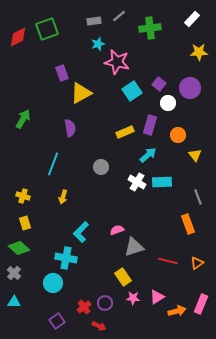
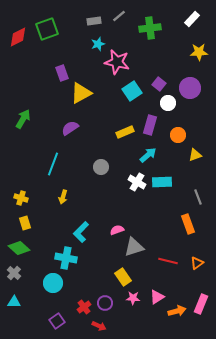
purple semicircle at (70, 128): rotated 114 degrees counterclockwise
yellow triangle at (195, 155): rotated 48 degrees clockwise
yellow cross at (23, 196): moved 2 px left, 2 px down
